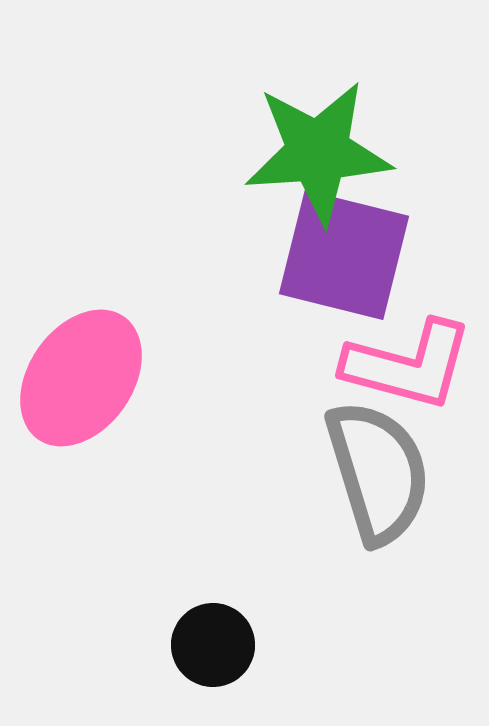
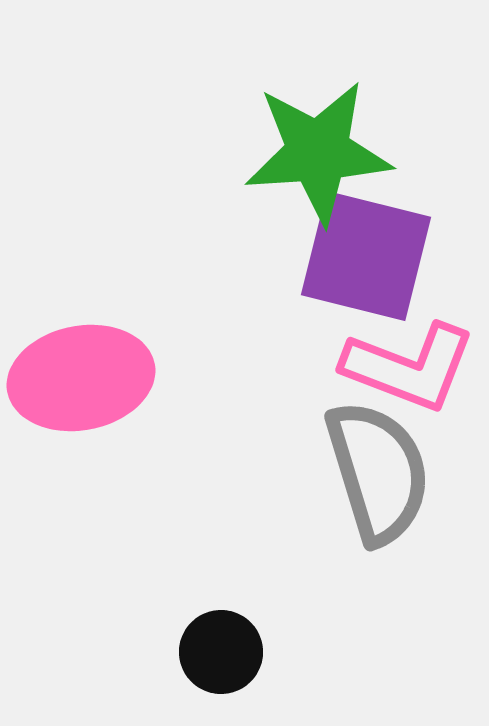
purple square: moved 22 px right, 1 px down
pink L-shape: moved 1 px right, 2 px down; rotated 6 degrees clockwise
pink ellipse: rotated 44 degrees clockwise
black circle: moved 8 px right, 7 px down
